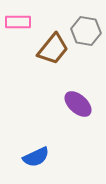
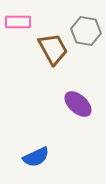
brown trapezoid: rotated 68 degrees counterclockwise
